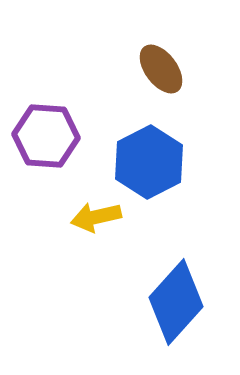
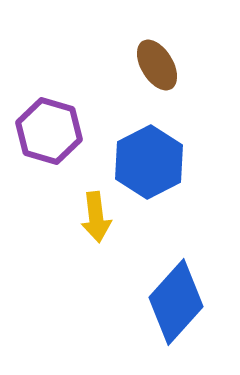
brown ellipse: moved 4 px left, 4 px up; rotated 6 degrees clockwise
purple hexagon: moved 3 px right, 5 px up; rotated 12 degrees clockwise
yellow arrow: rotated 84 degrees counterclockwise
